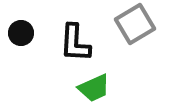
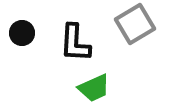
black circle: moved 1 px right
